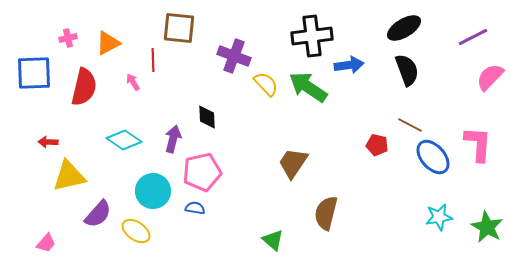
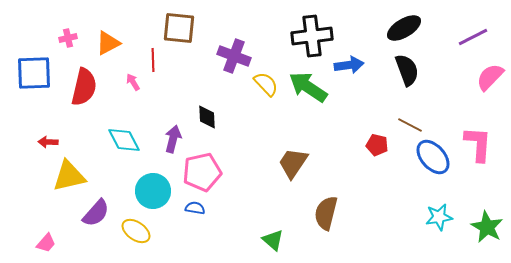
cyan diamond: rotated 28 degrees clockwise
purple semicircle: moved 2 px left, 1 px up
